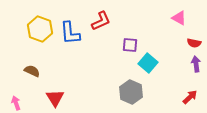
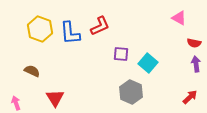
red L-shape: moved 1 px left, 5 px down
purple square: moved 9 px left, 9 px down
